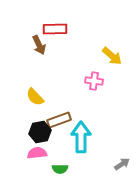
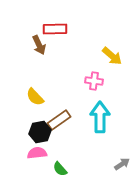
brown rectangle: rotated 15 degrees counterclockwise
cyan arrow: moved 19 px right, 20 px up
green semicircle: rotated 49 degrees clockwise
